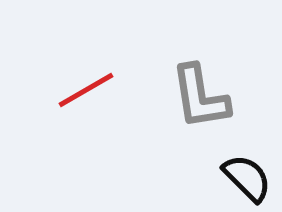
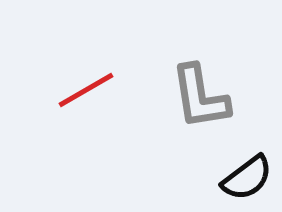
black semicircle: rotated 98 degrees clockwise
